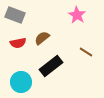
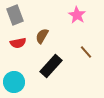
gray rectangle: rotated 48 degrees clockwise
brown semicircle: moved 2 px up; rotated 21 degrees counterclockwise
brown line: rotated 16 degrees clockwise
black rectangle: rotated 10 degrees counterclockwise
cyan circle: moved 7 px left
